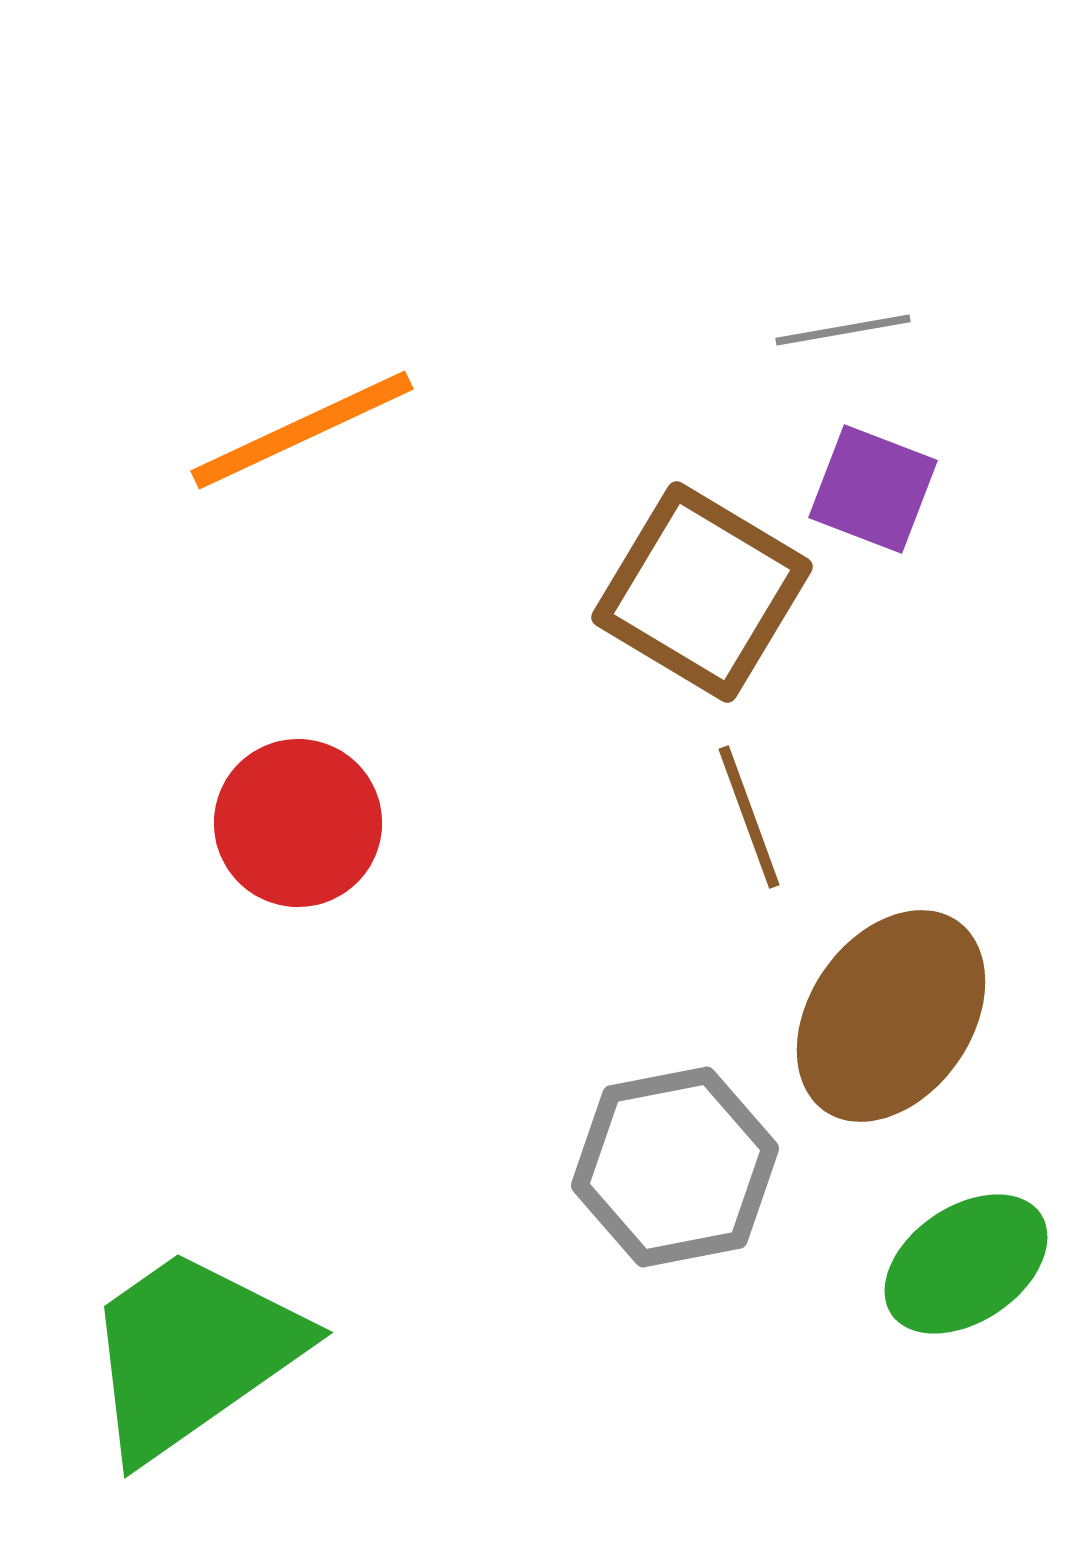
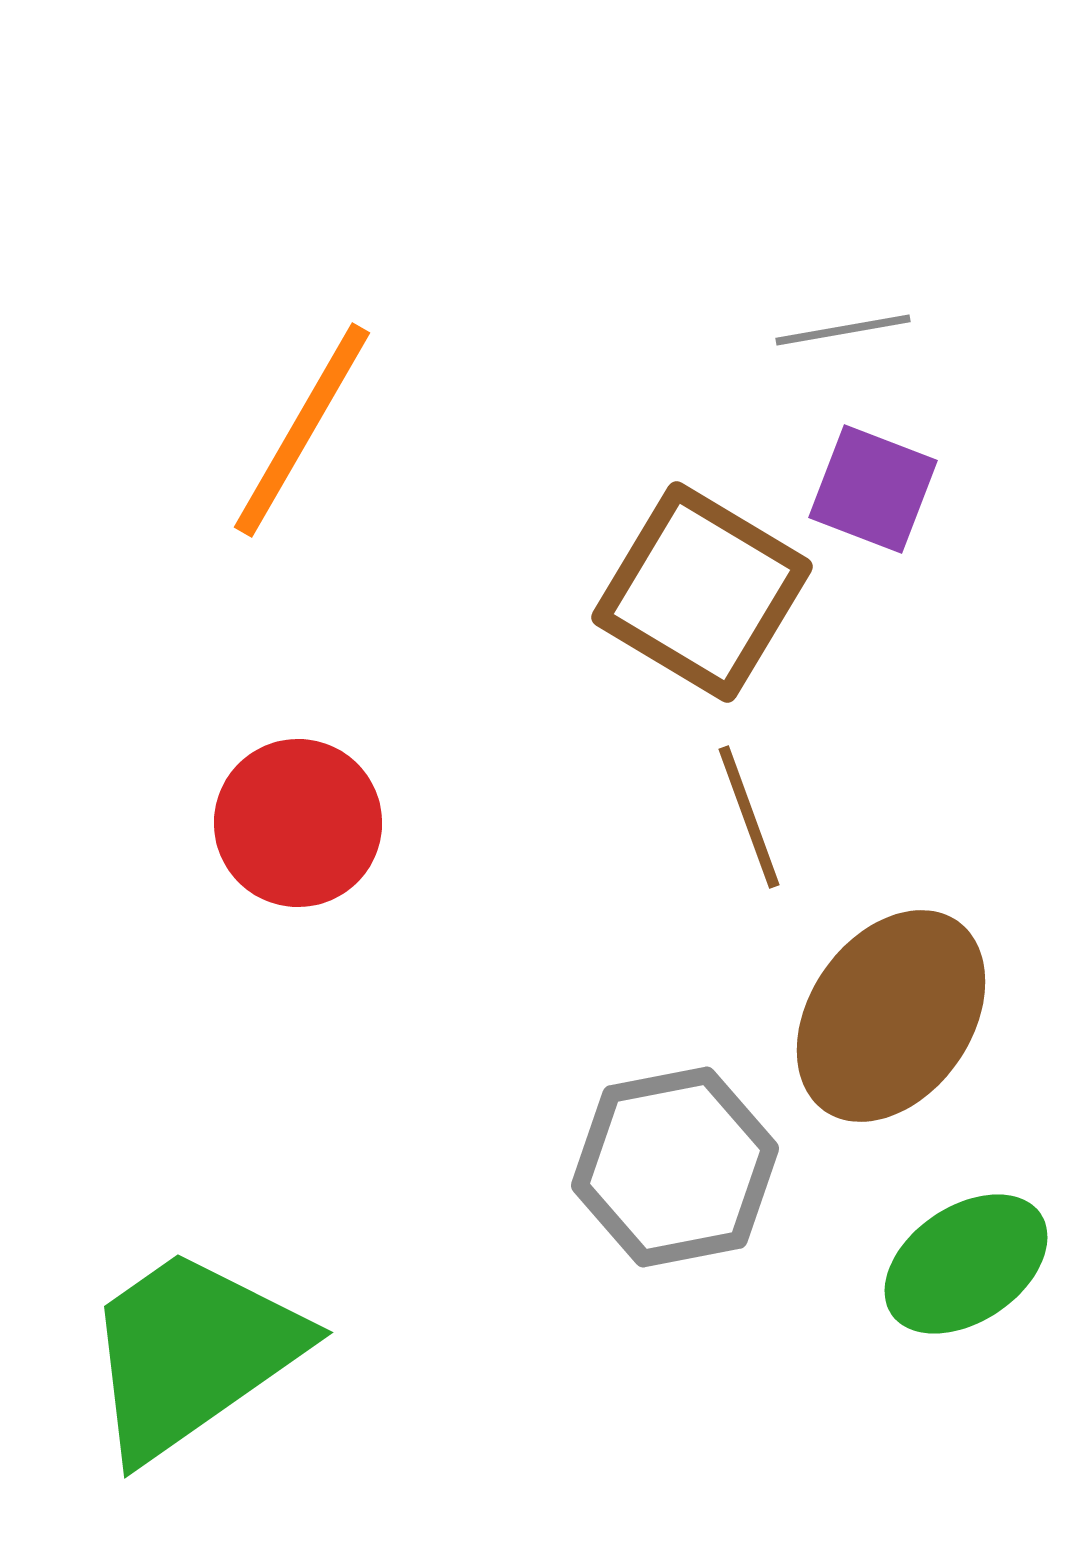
orange line: rotated 35 degrees counterclockwise
